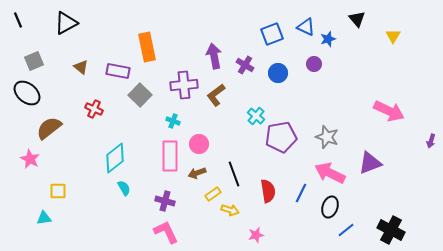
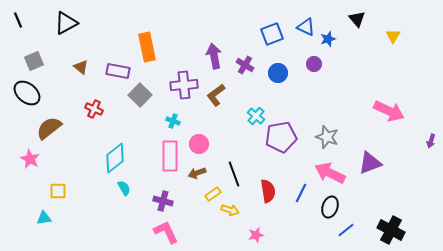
purple cross at (165, 201): moved 2 px left
